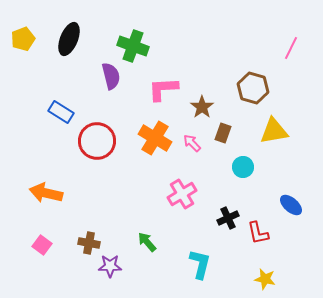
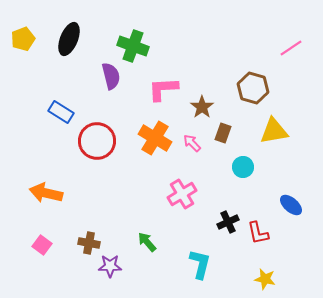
pink line: rotated 30 degrees clockwise
black cross: moved 4 px down
